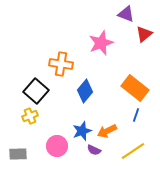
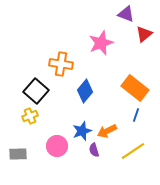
purple semicircle: rotated 48 degrees clockwise
